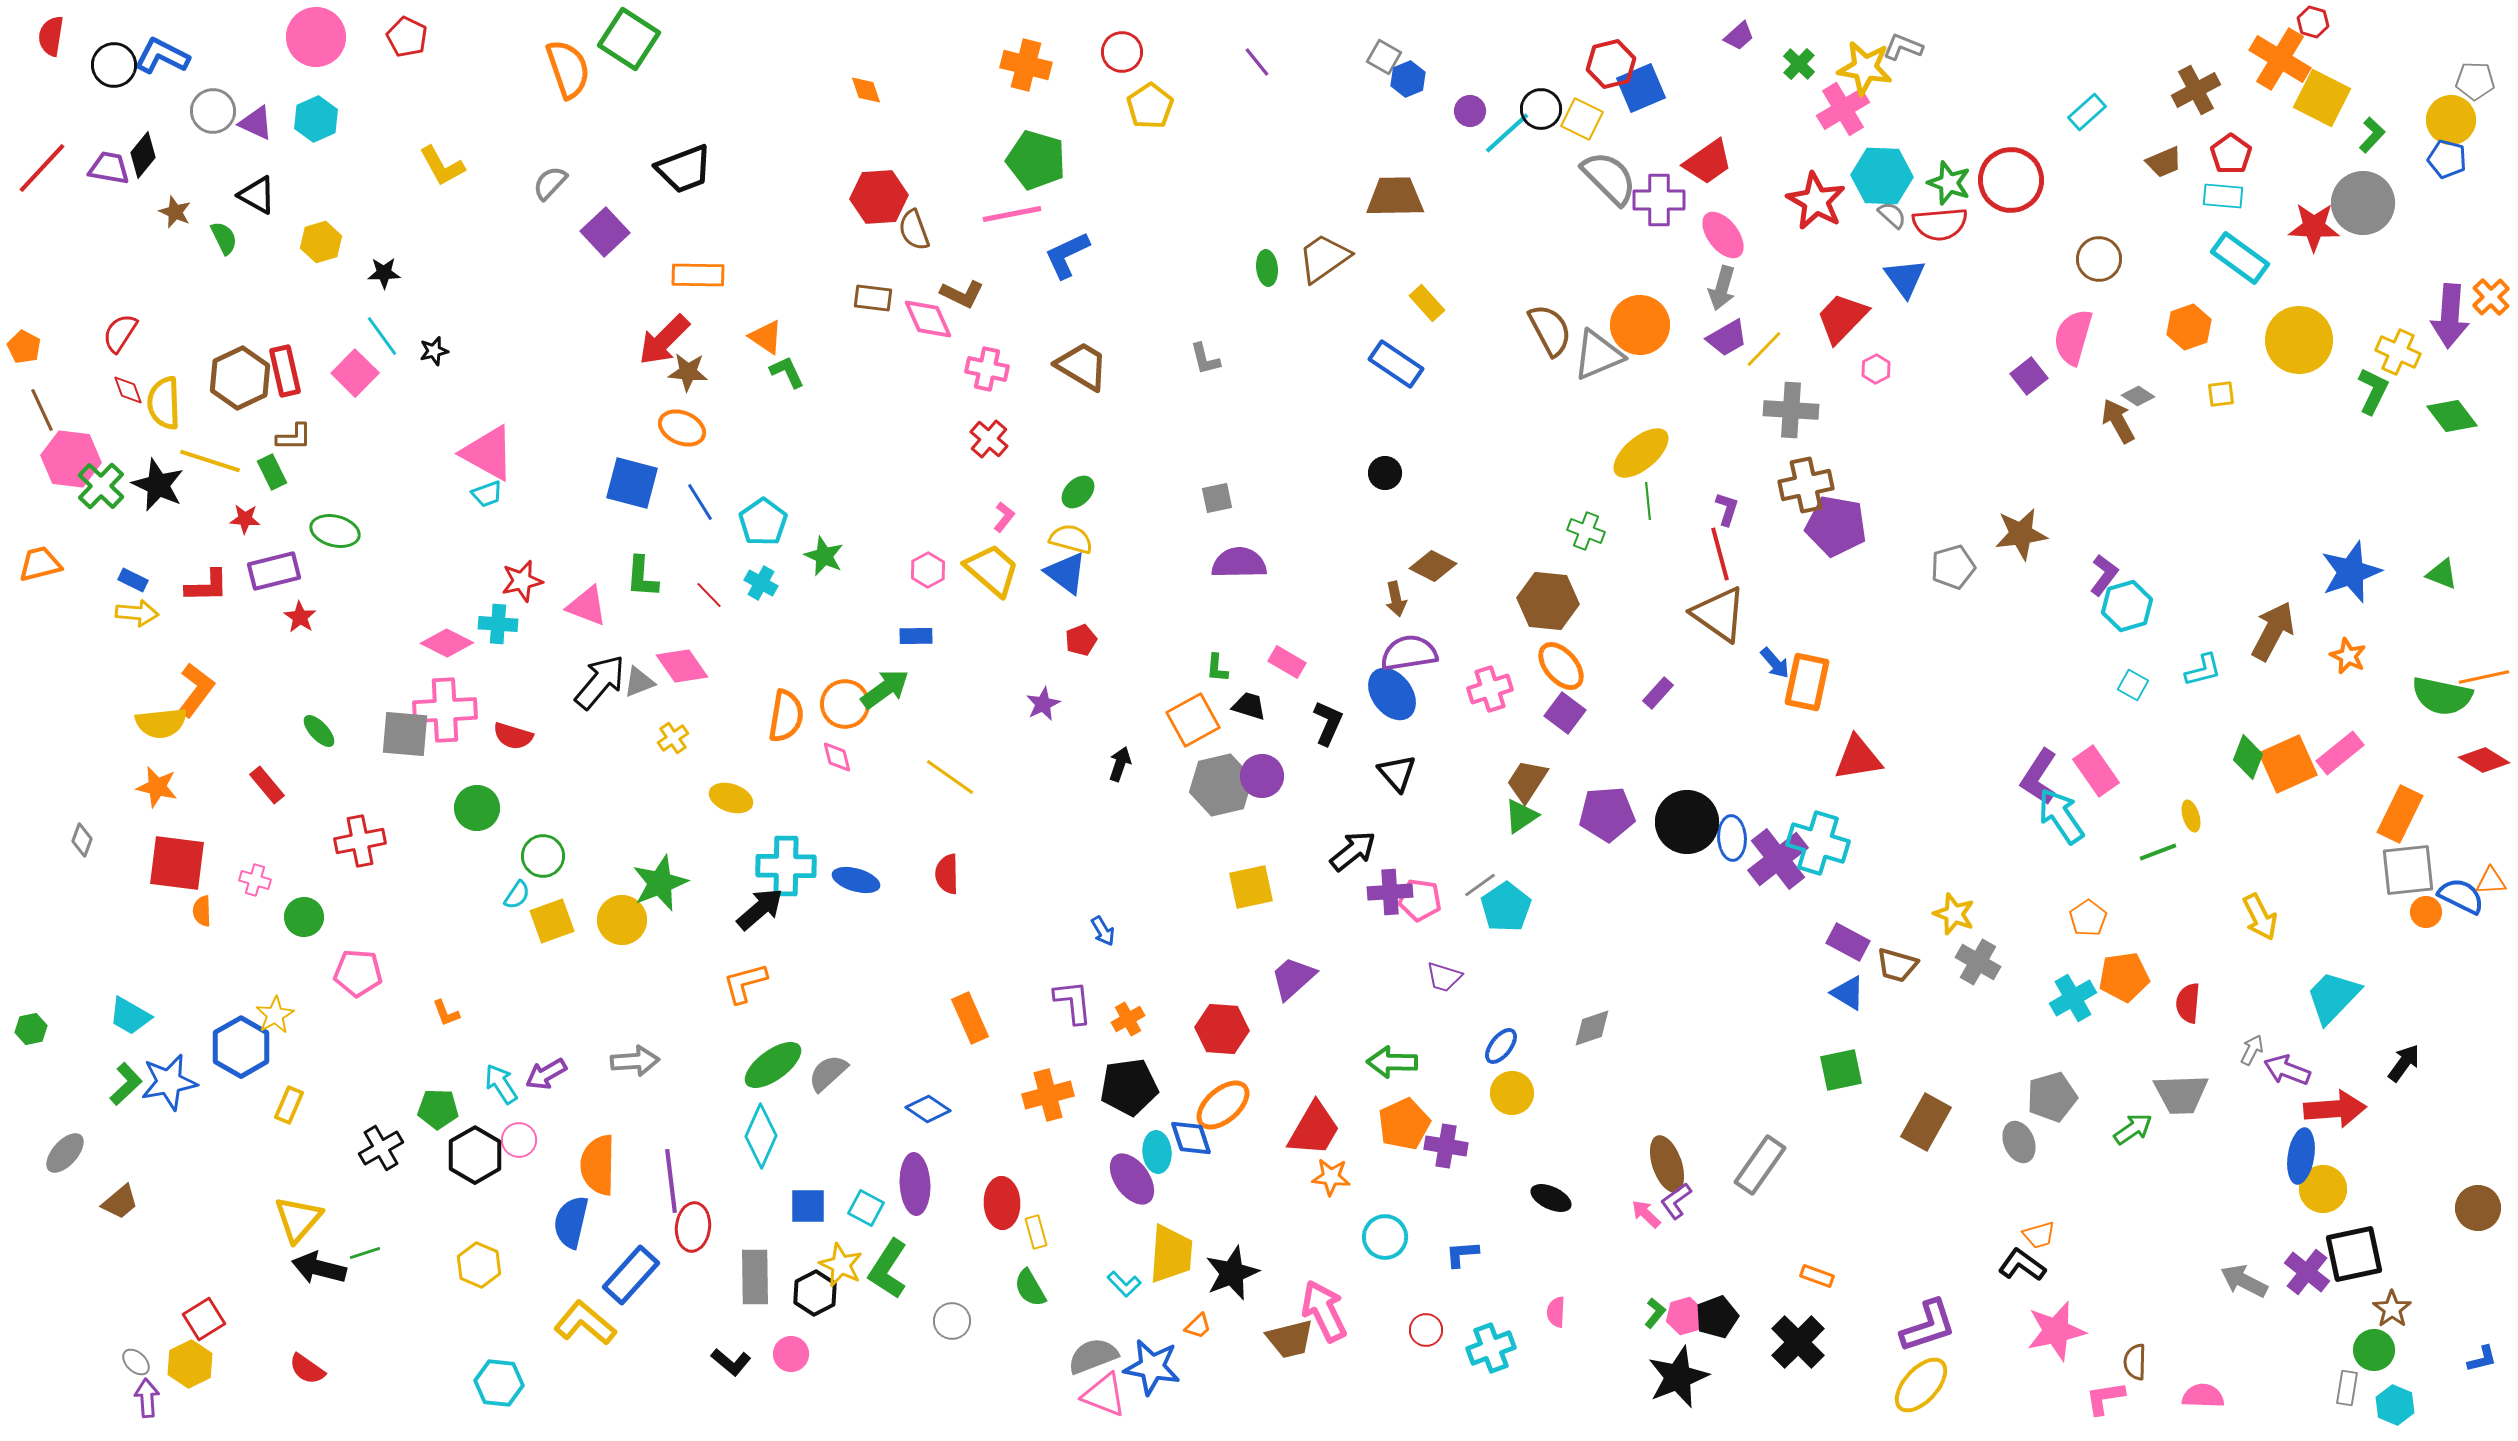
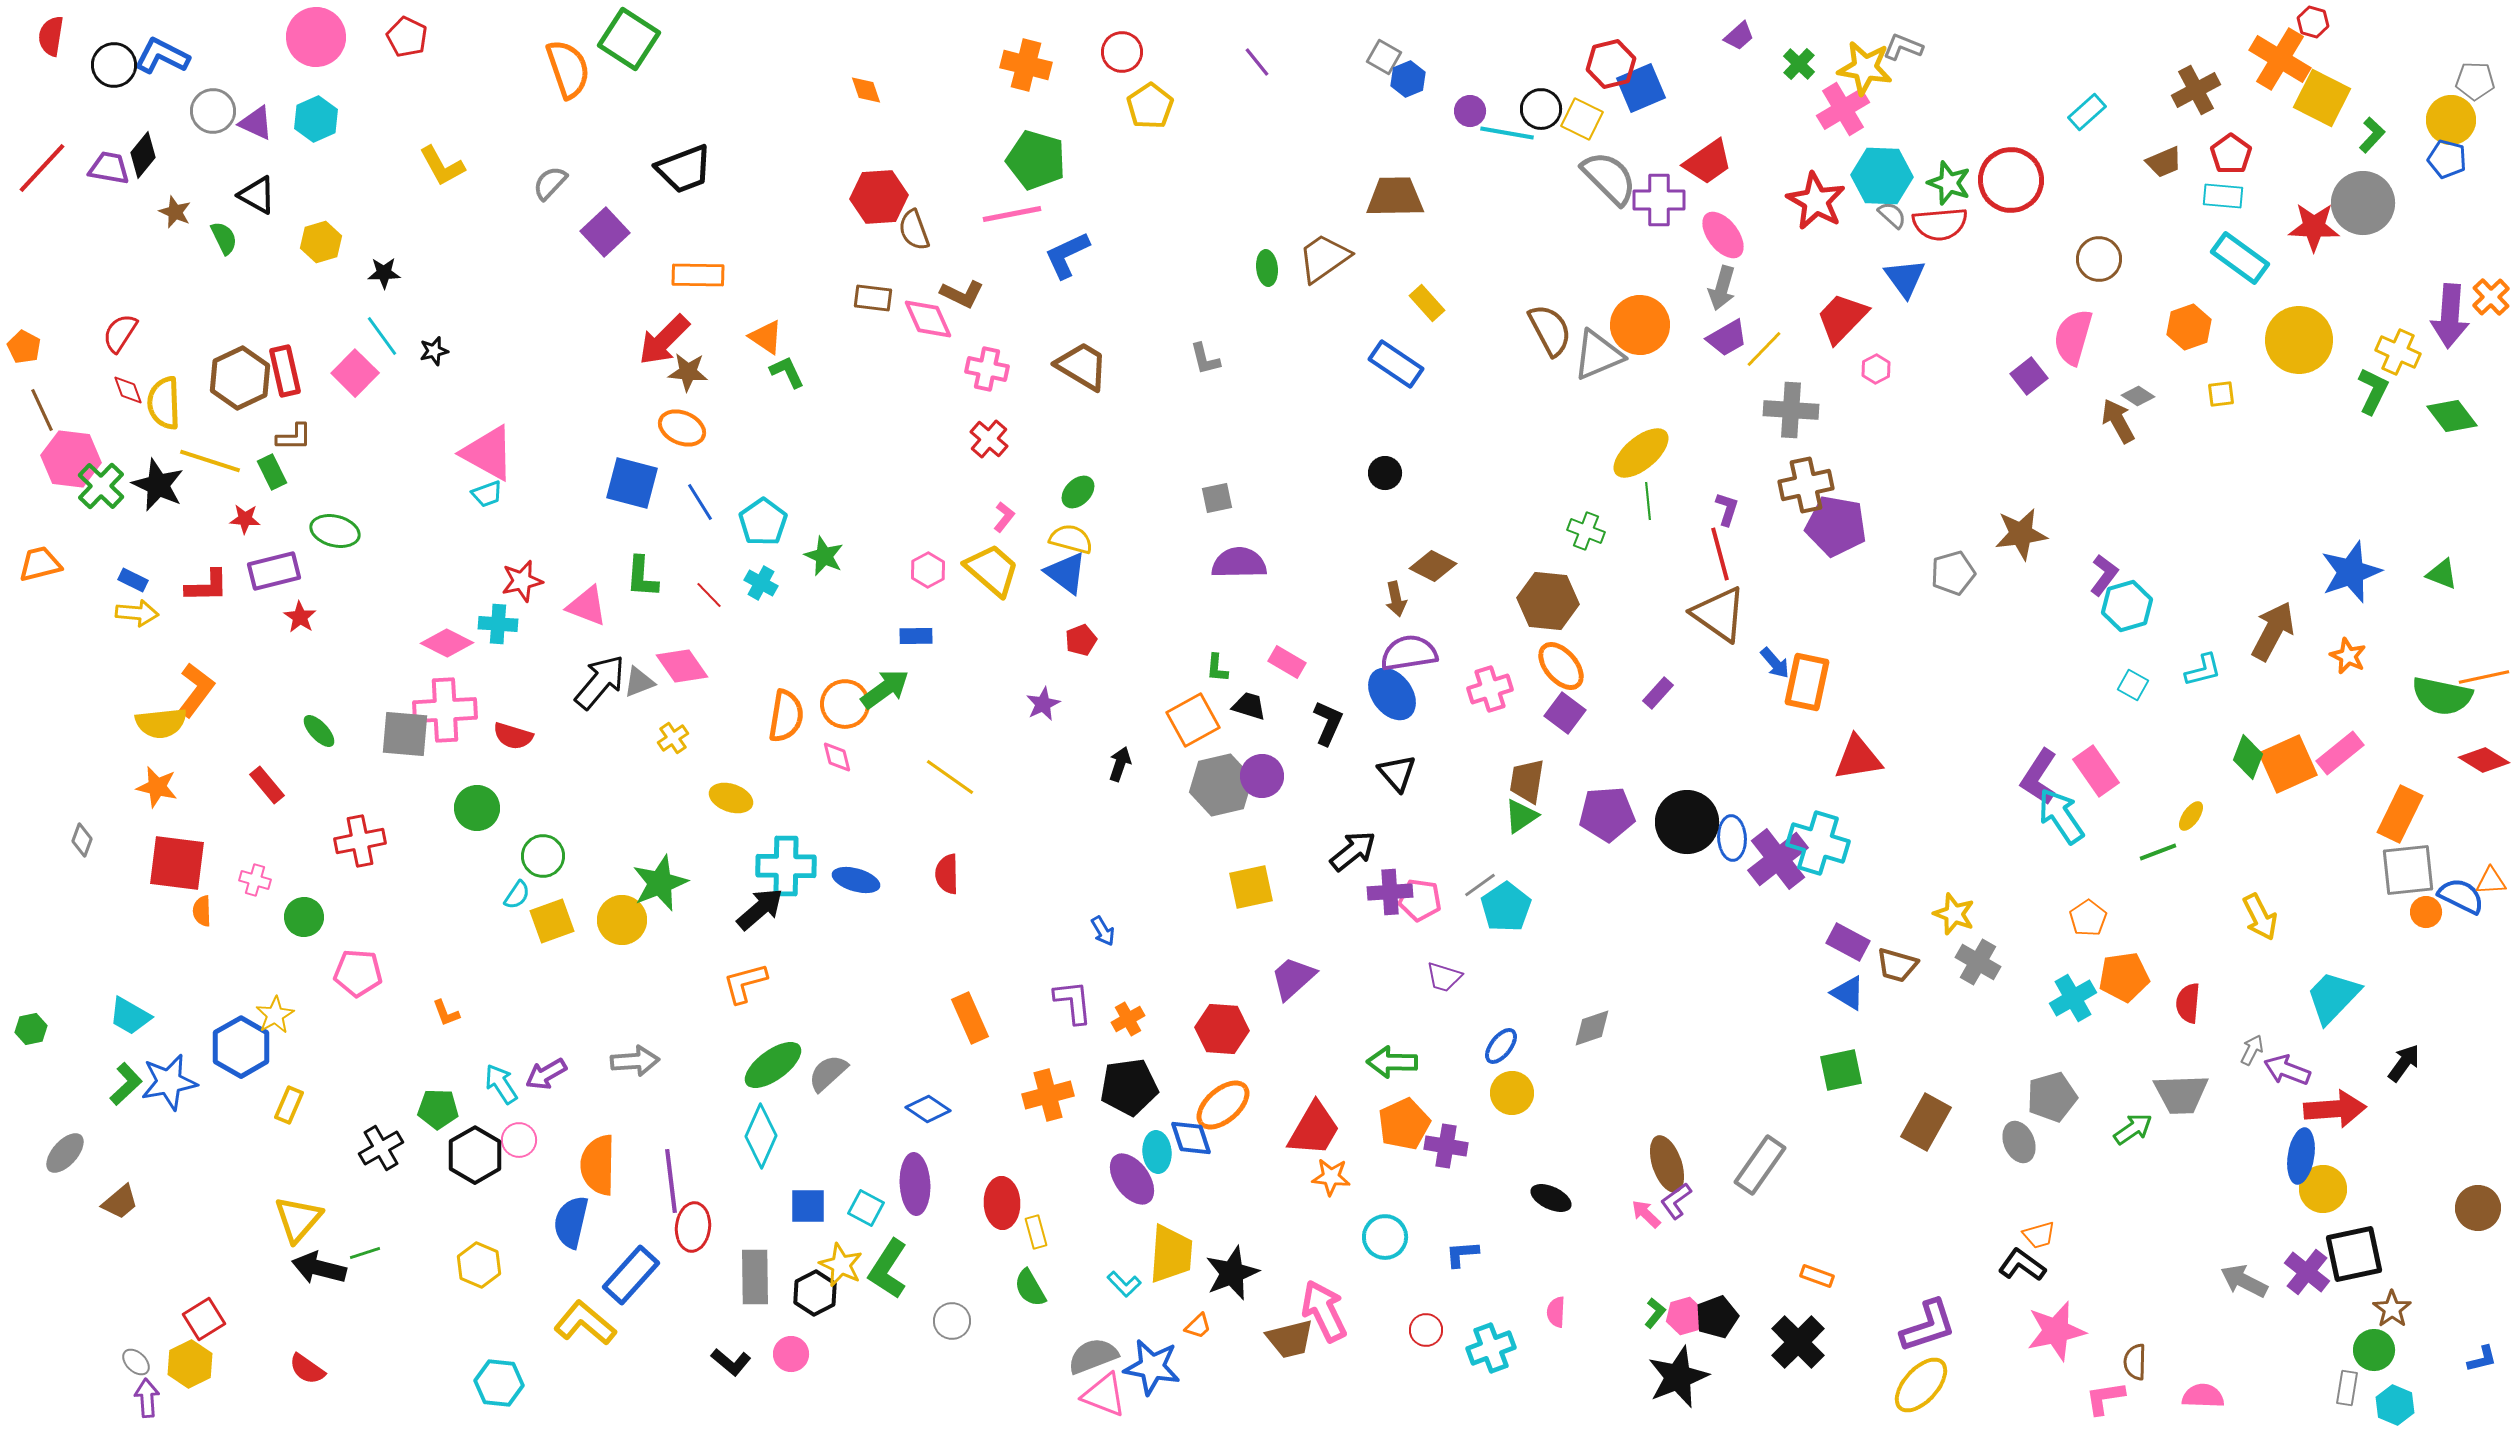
cyan line at (1507, 133): rotated 52 degrees clockwise
gray pentagon at (1953, 567): moved 6 px down
brown trapezoid at (1527, 781): rotated 24 degrees counterclockwise
yellow ellipse at (2191, 816): rotated 52 degrees clockwise
